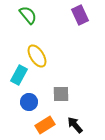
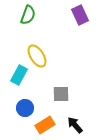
green semicircle: rotated 60 degrees clockwise
blue circle: moved 4 px left, 6 px down
